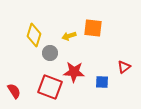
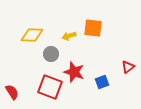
yellow diamond: moved 2 px left; rotated 75 degrees clockwise
gray circle: moved 1 px right, 1 px down
red triangle: moved 4 px right
red star: rotated 15 degrees clockwise
blue square: rotated 24 degrees counterclockwise
red semicircle: moved 2 px left, 1 px down
